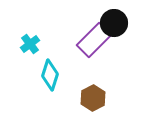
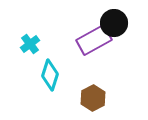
purple rectangle: rotated 16 degrees clockwise
